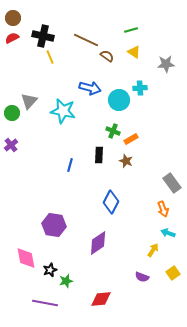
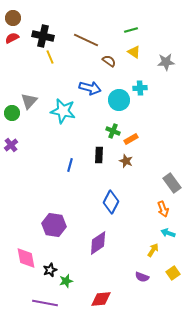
brown semicircle: moved 2 px right, 5 px down
gray star: moved 2 px up
